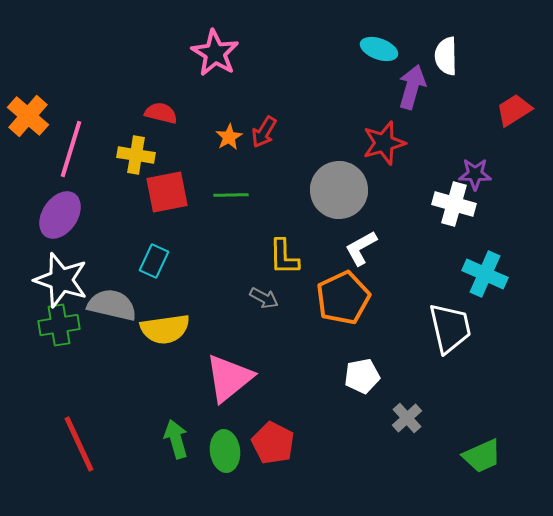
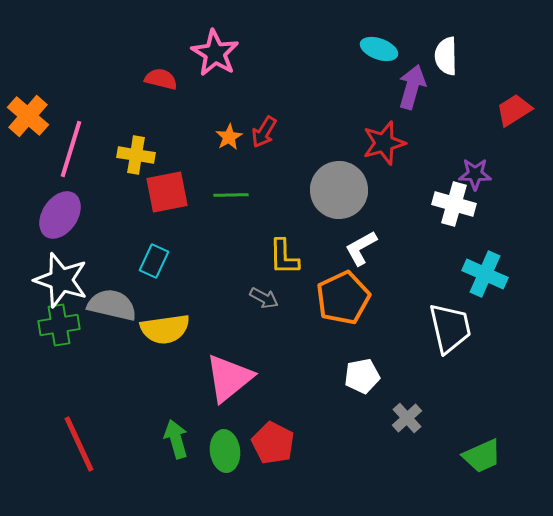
red semicircle: moved 34 px up
